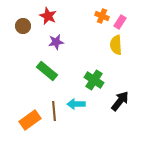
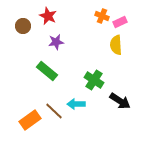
pink rectangle: rotated 32 degrees clockwise
black arrow: rotated 85 degrees clockwise
brown line: rotated 42 degrees counterclockwise
